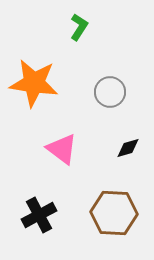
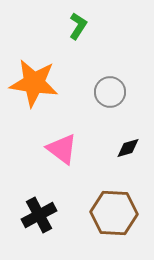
green L-shape: moved 1 px left, 1 px up
